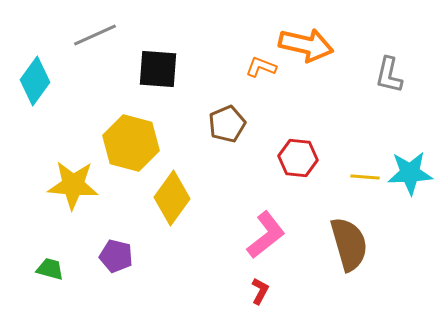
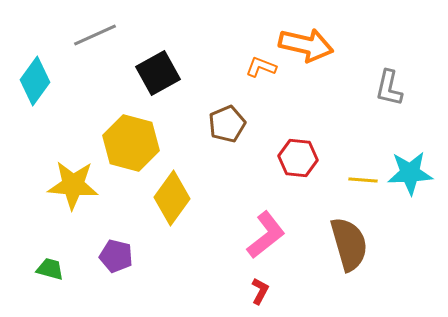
black square: moved 4 px down; rotated 33 degrees counterclockwise
gray L-shape: moved 13 px down
yellow line: moved 2 px left, 3 px down
